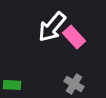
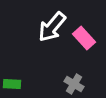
pink rectangle: moved 10 px right, 1 px down
green rectangle: moved 1 px up
